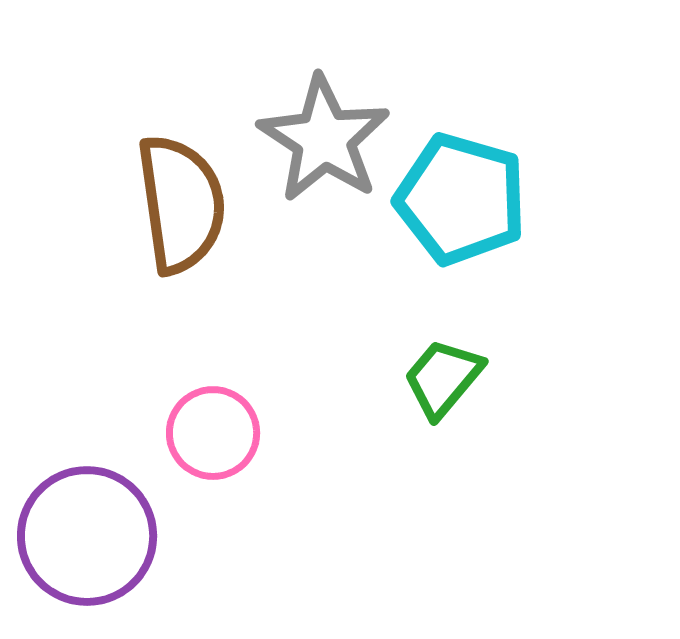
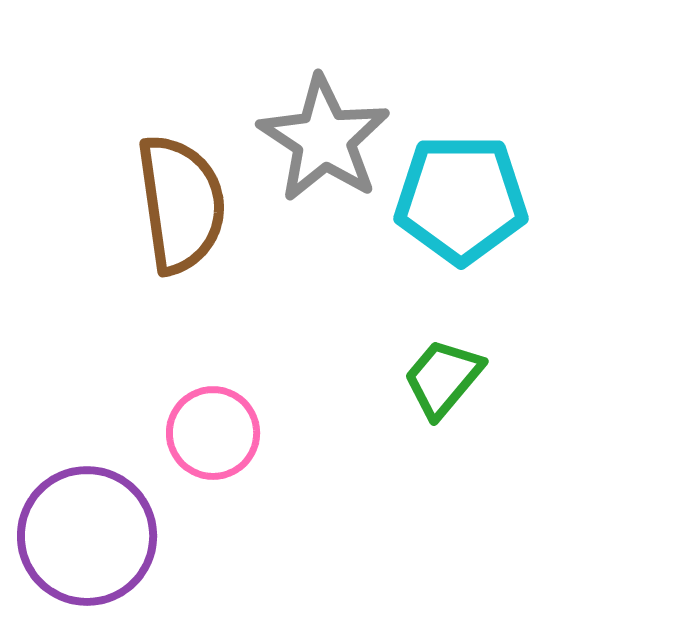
cyan pentagon: rotated 16 degrees counterclockwise
